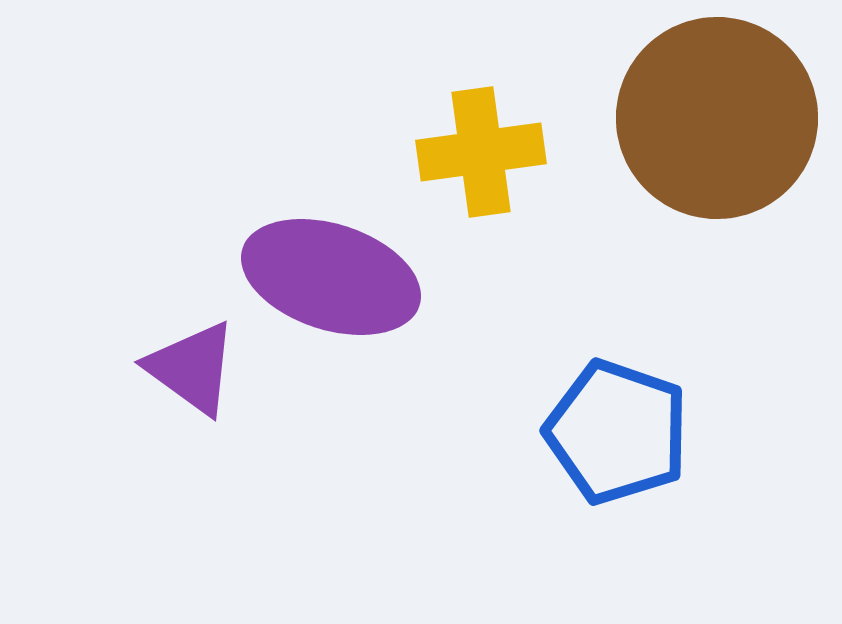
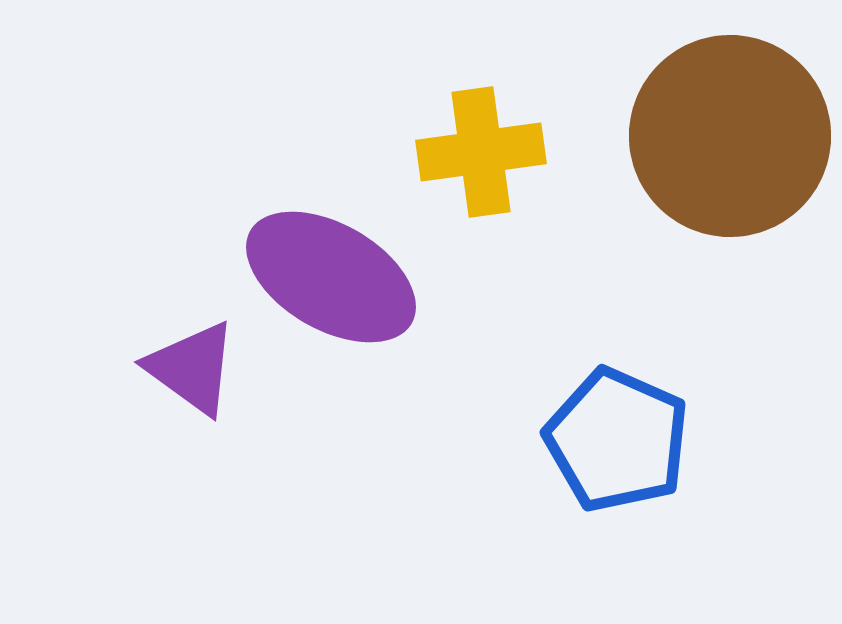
brown circle: moved 13 px right, 18 px down
purple ellipse: rotated 12 degrees clockwise
blue pentagon: moved 8 px down; rotated 5 degrees clockwise
